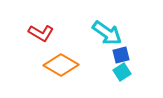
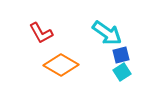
red L-shape: rotated 30 degrees clockwise
